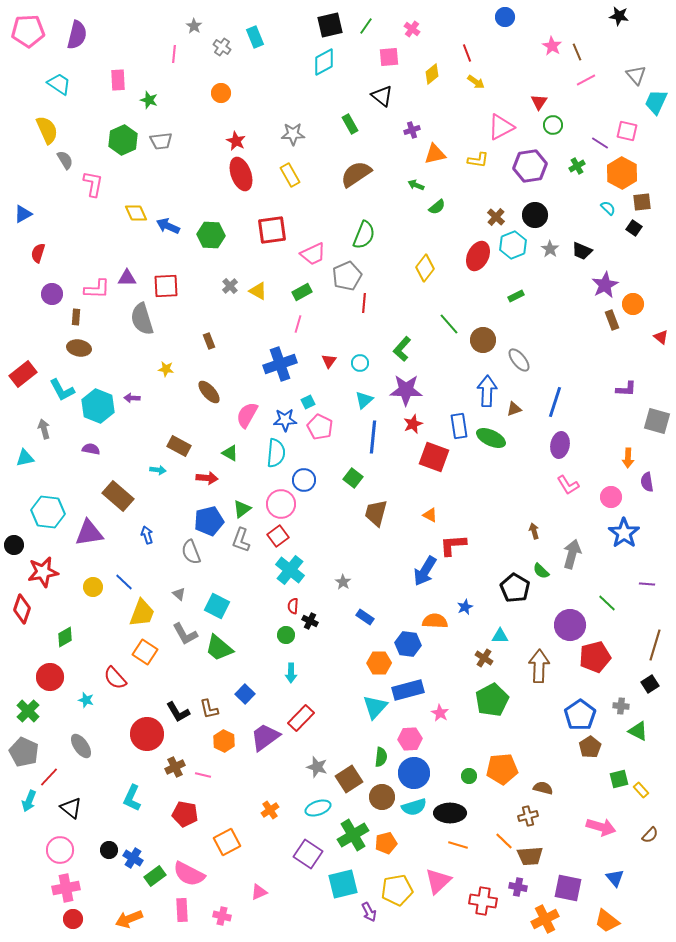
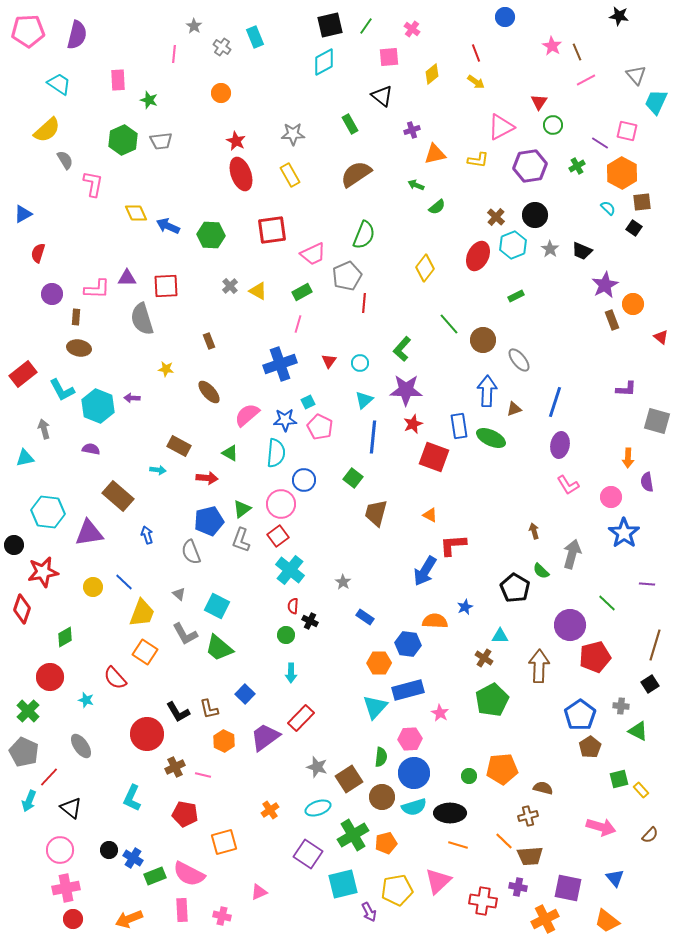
red line at (467, 53): moved 9 px right
yellow semicircle at (47, 130): rotated 72 degrees clockwise
pink semicircle at (247, 415): rotated 20 degrees clockwise
orange square at (227, 842): moved 3 px left; rotated 12 degrees clockwise
green rectangle at (155, 876): rotated 15 degrees clockwise
